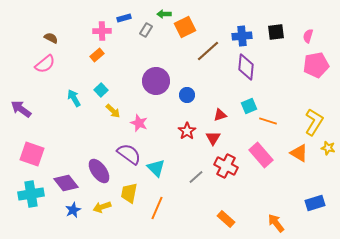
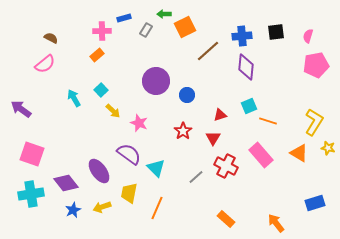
red star at (187, 131): moved 4 px left
